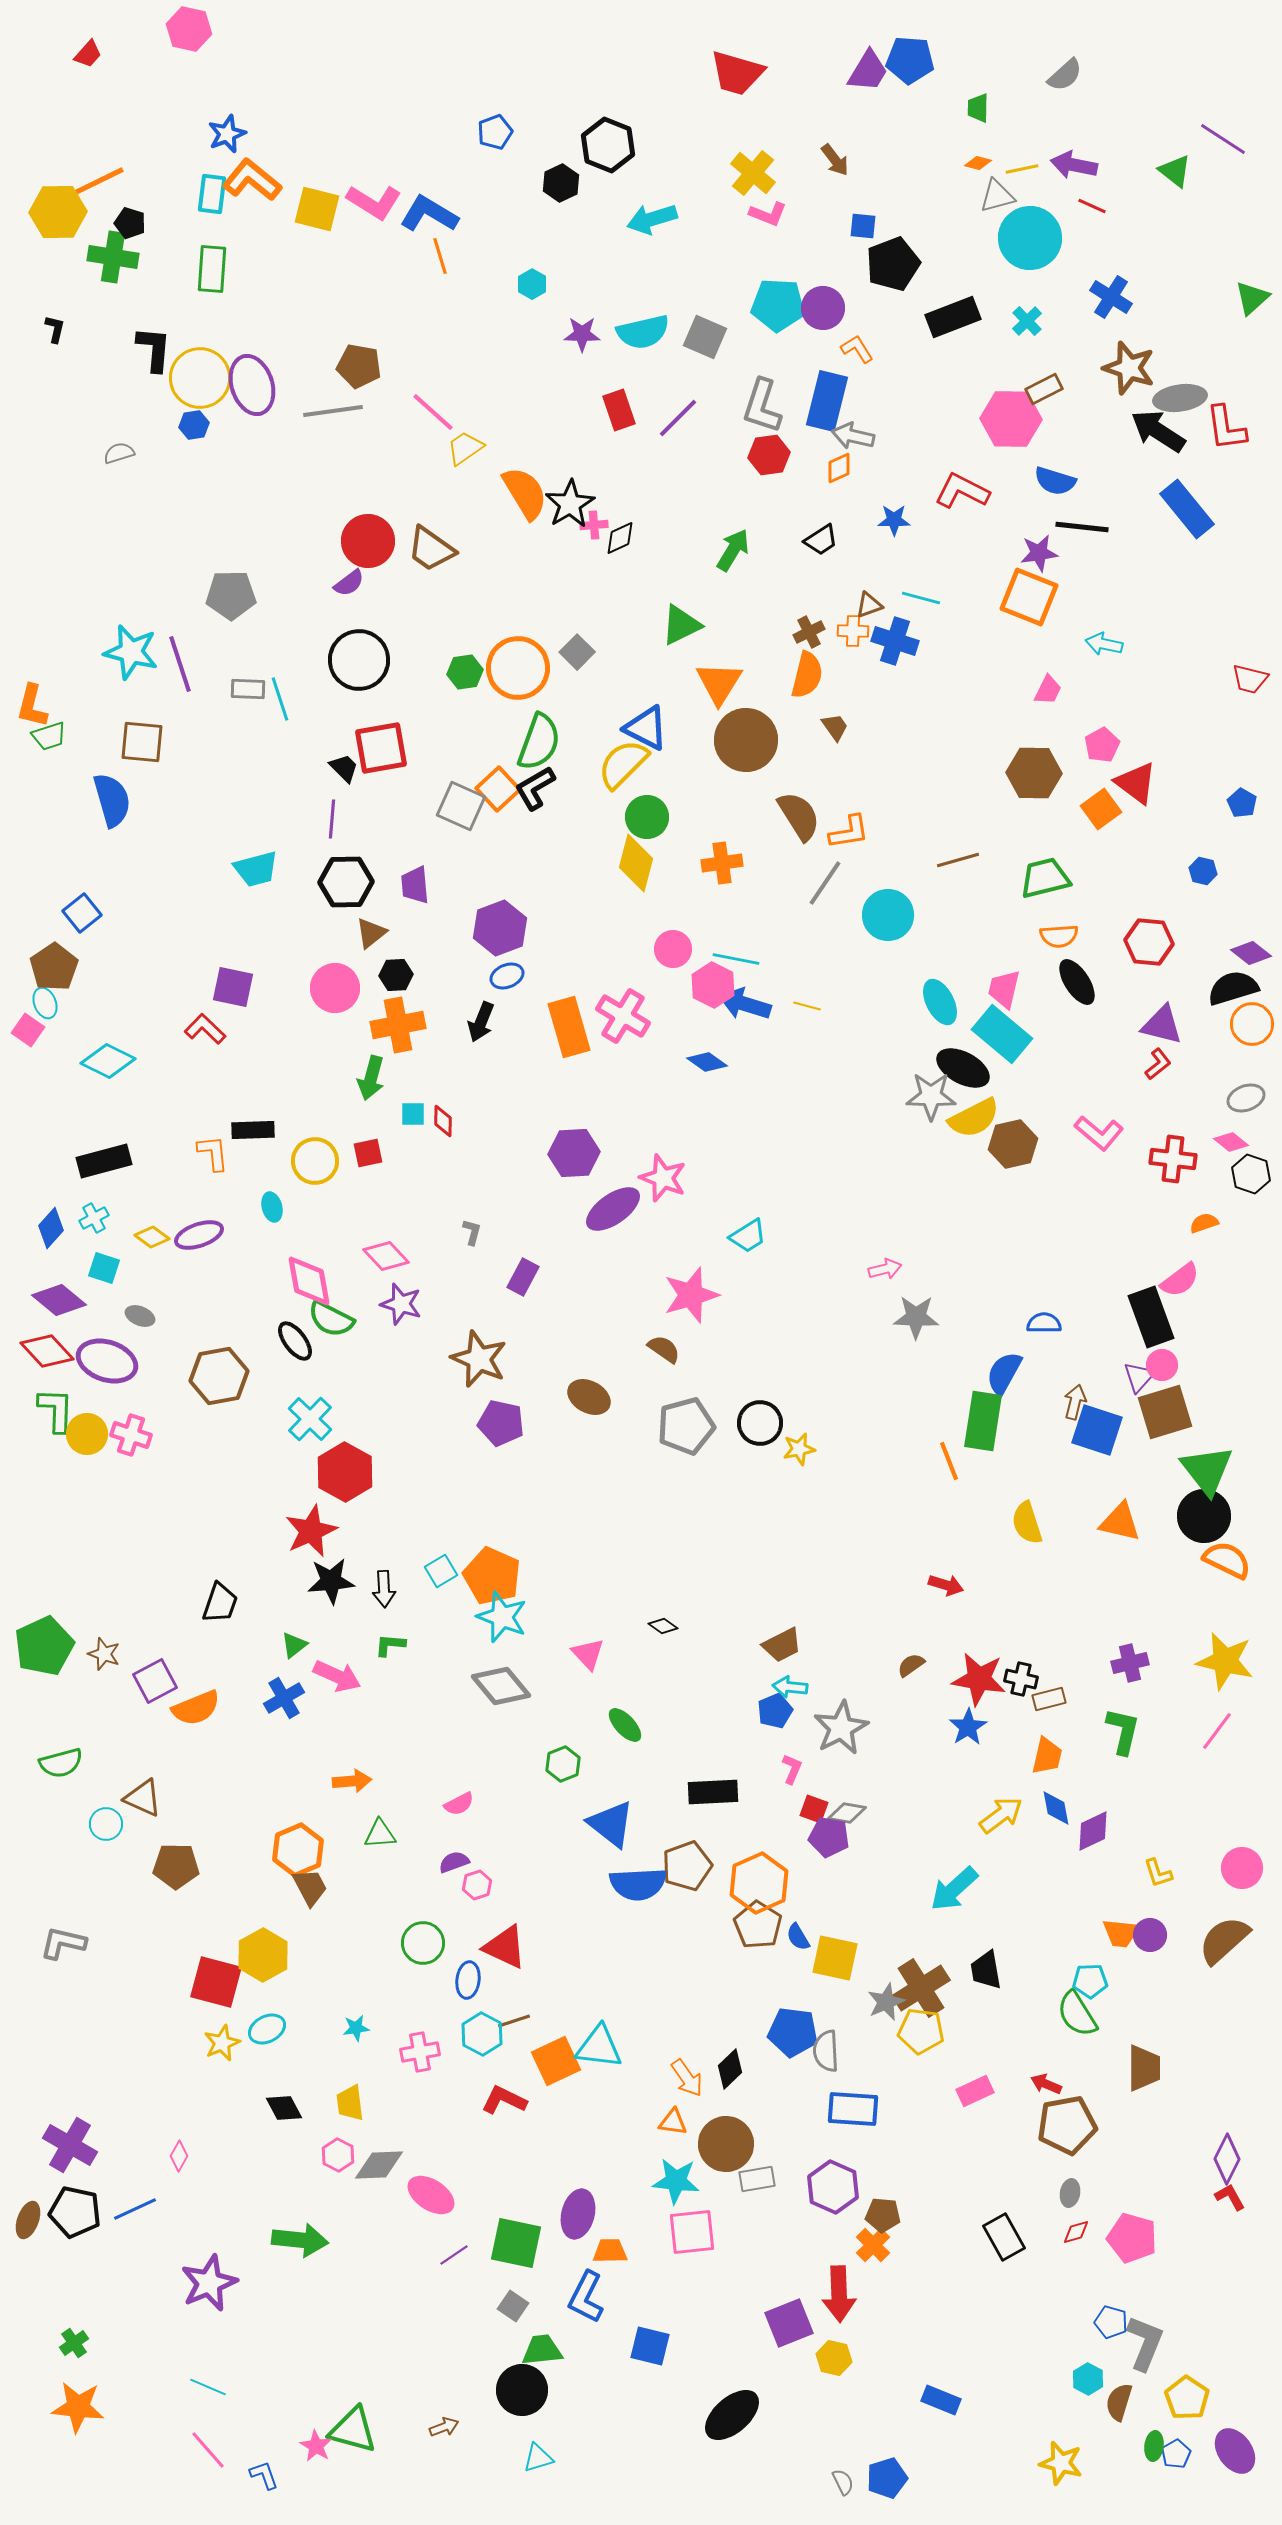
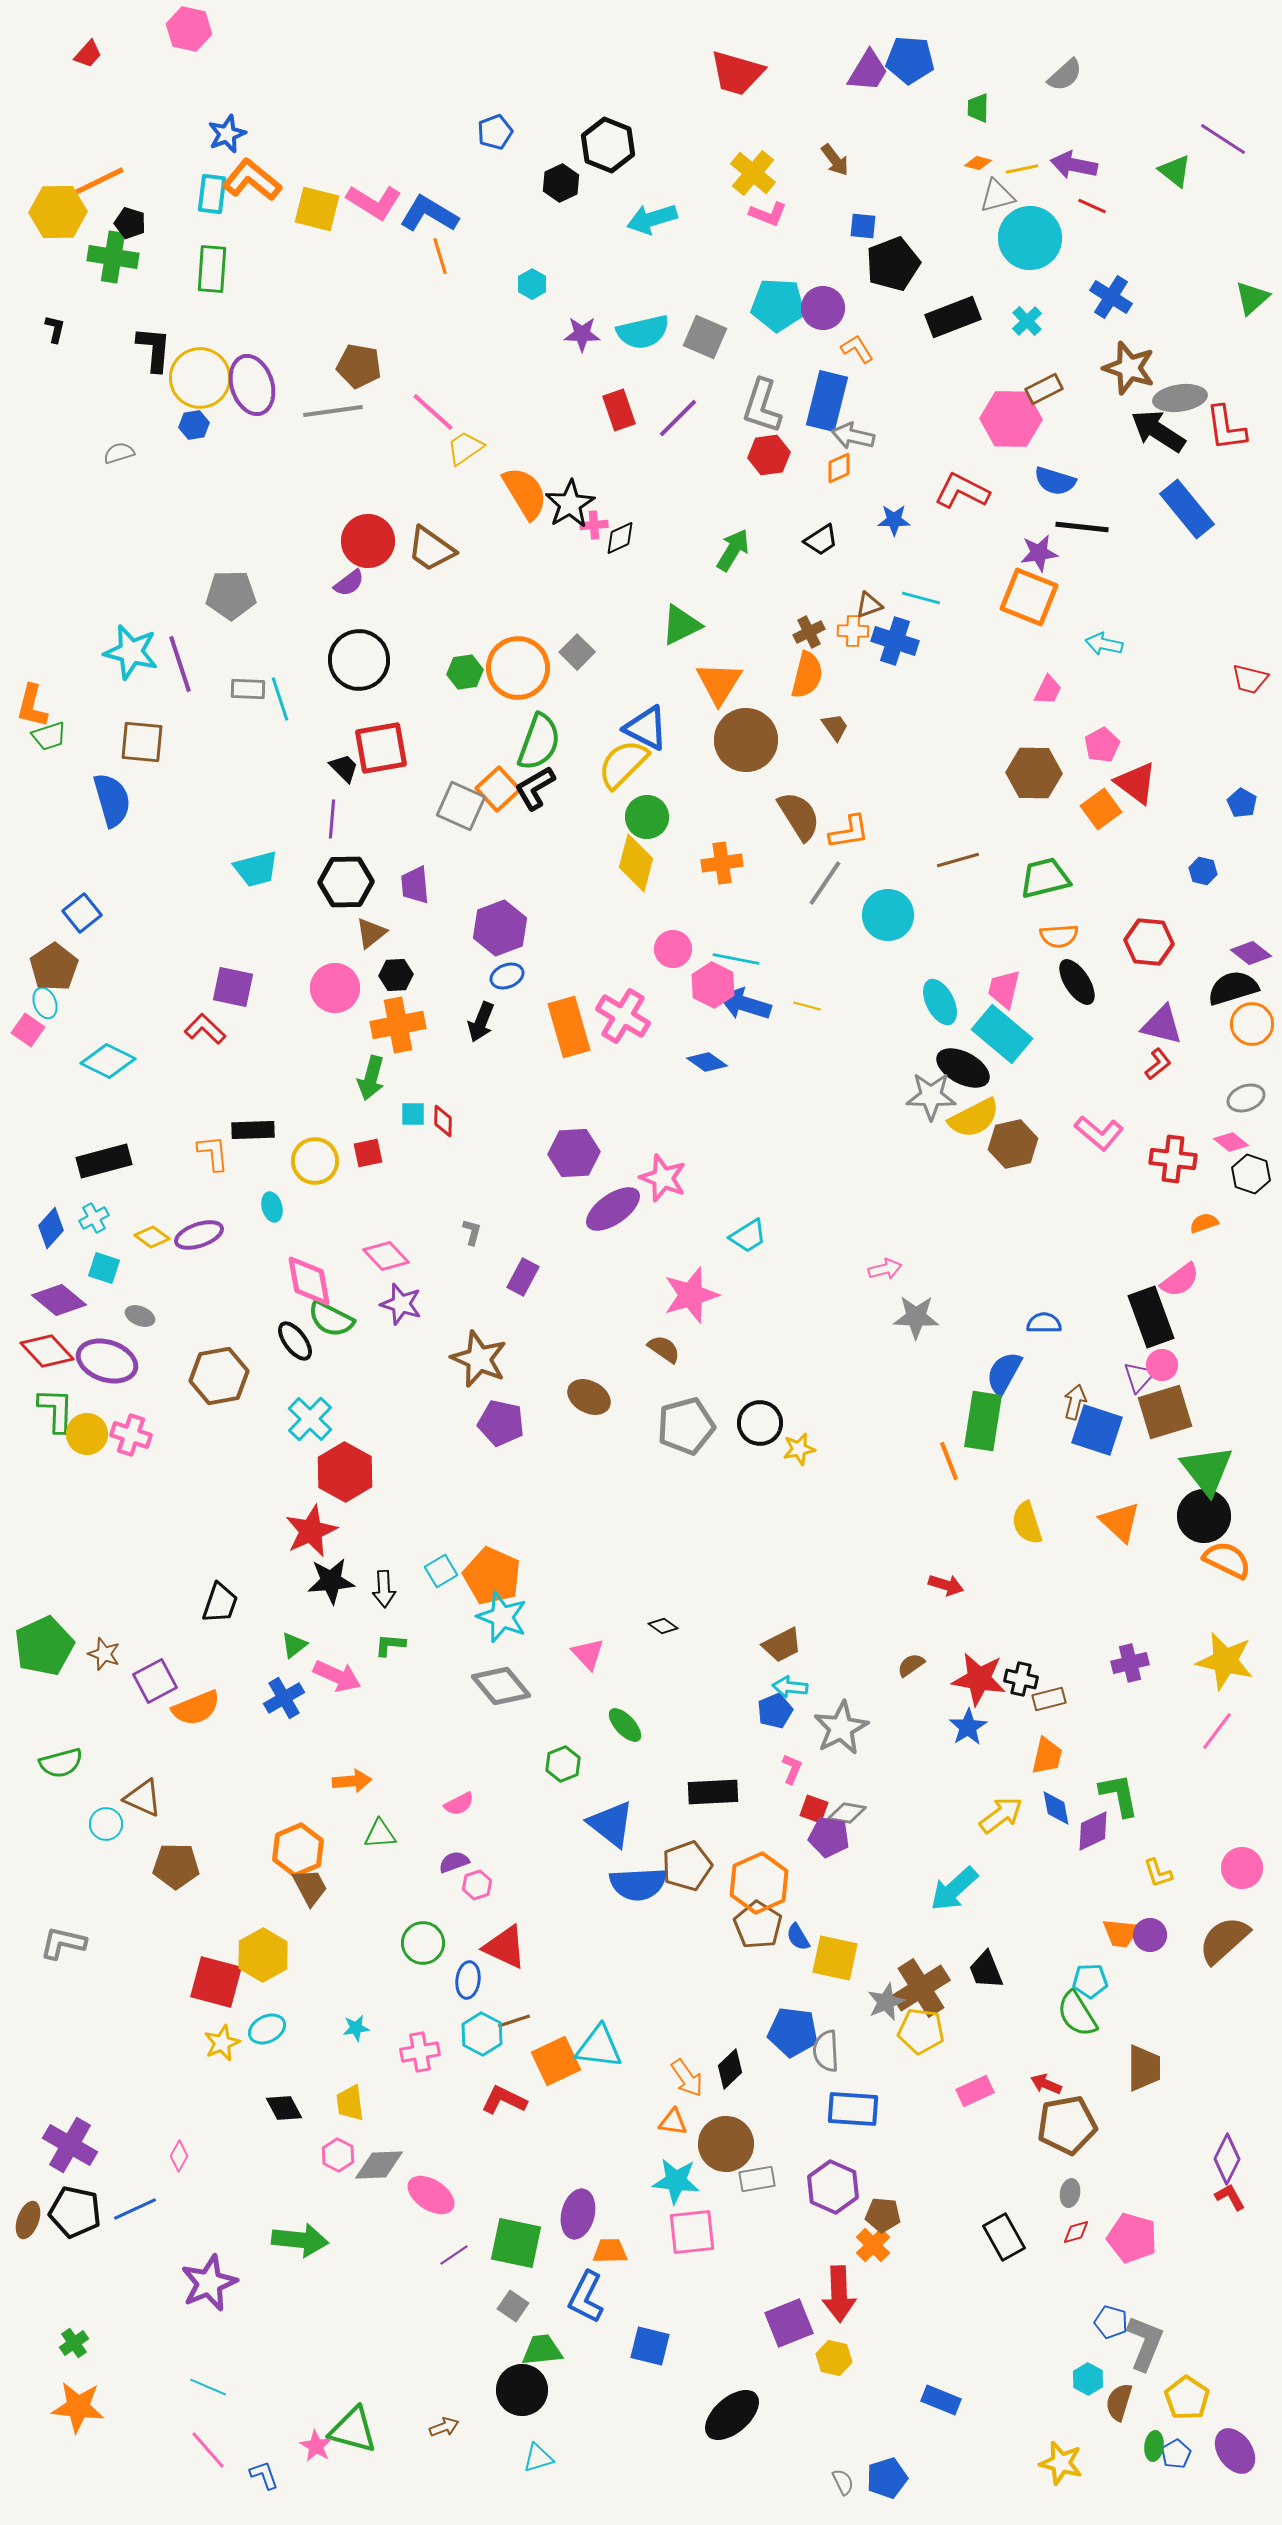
orange triangle at (1120, 1522): rotated 30 degrees clockwise
green L-shape at (1123, 1731): moved 4 px left, 64 px down; rotated 24 degrees counterclockwise
black trapezoid at (986, 1970): rotated 12 degrees counterclockwise
